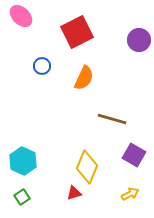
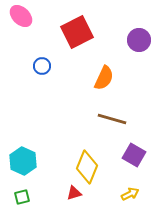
orange semicircle: moved 20 px right
green square: rotated 21 degrees clockwise
